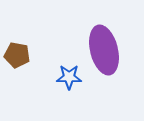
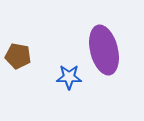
brown pentagon: moved 1 px right, 1 px down
